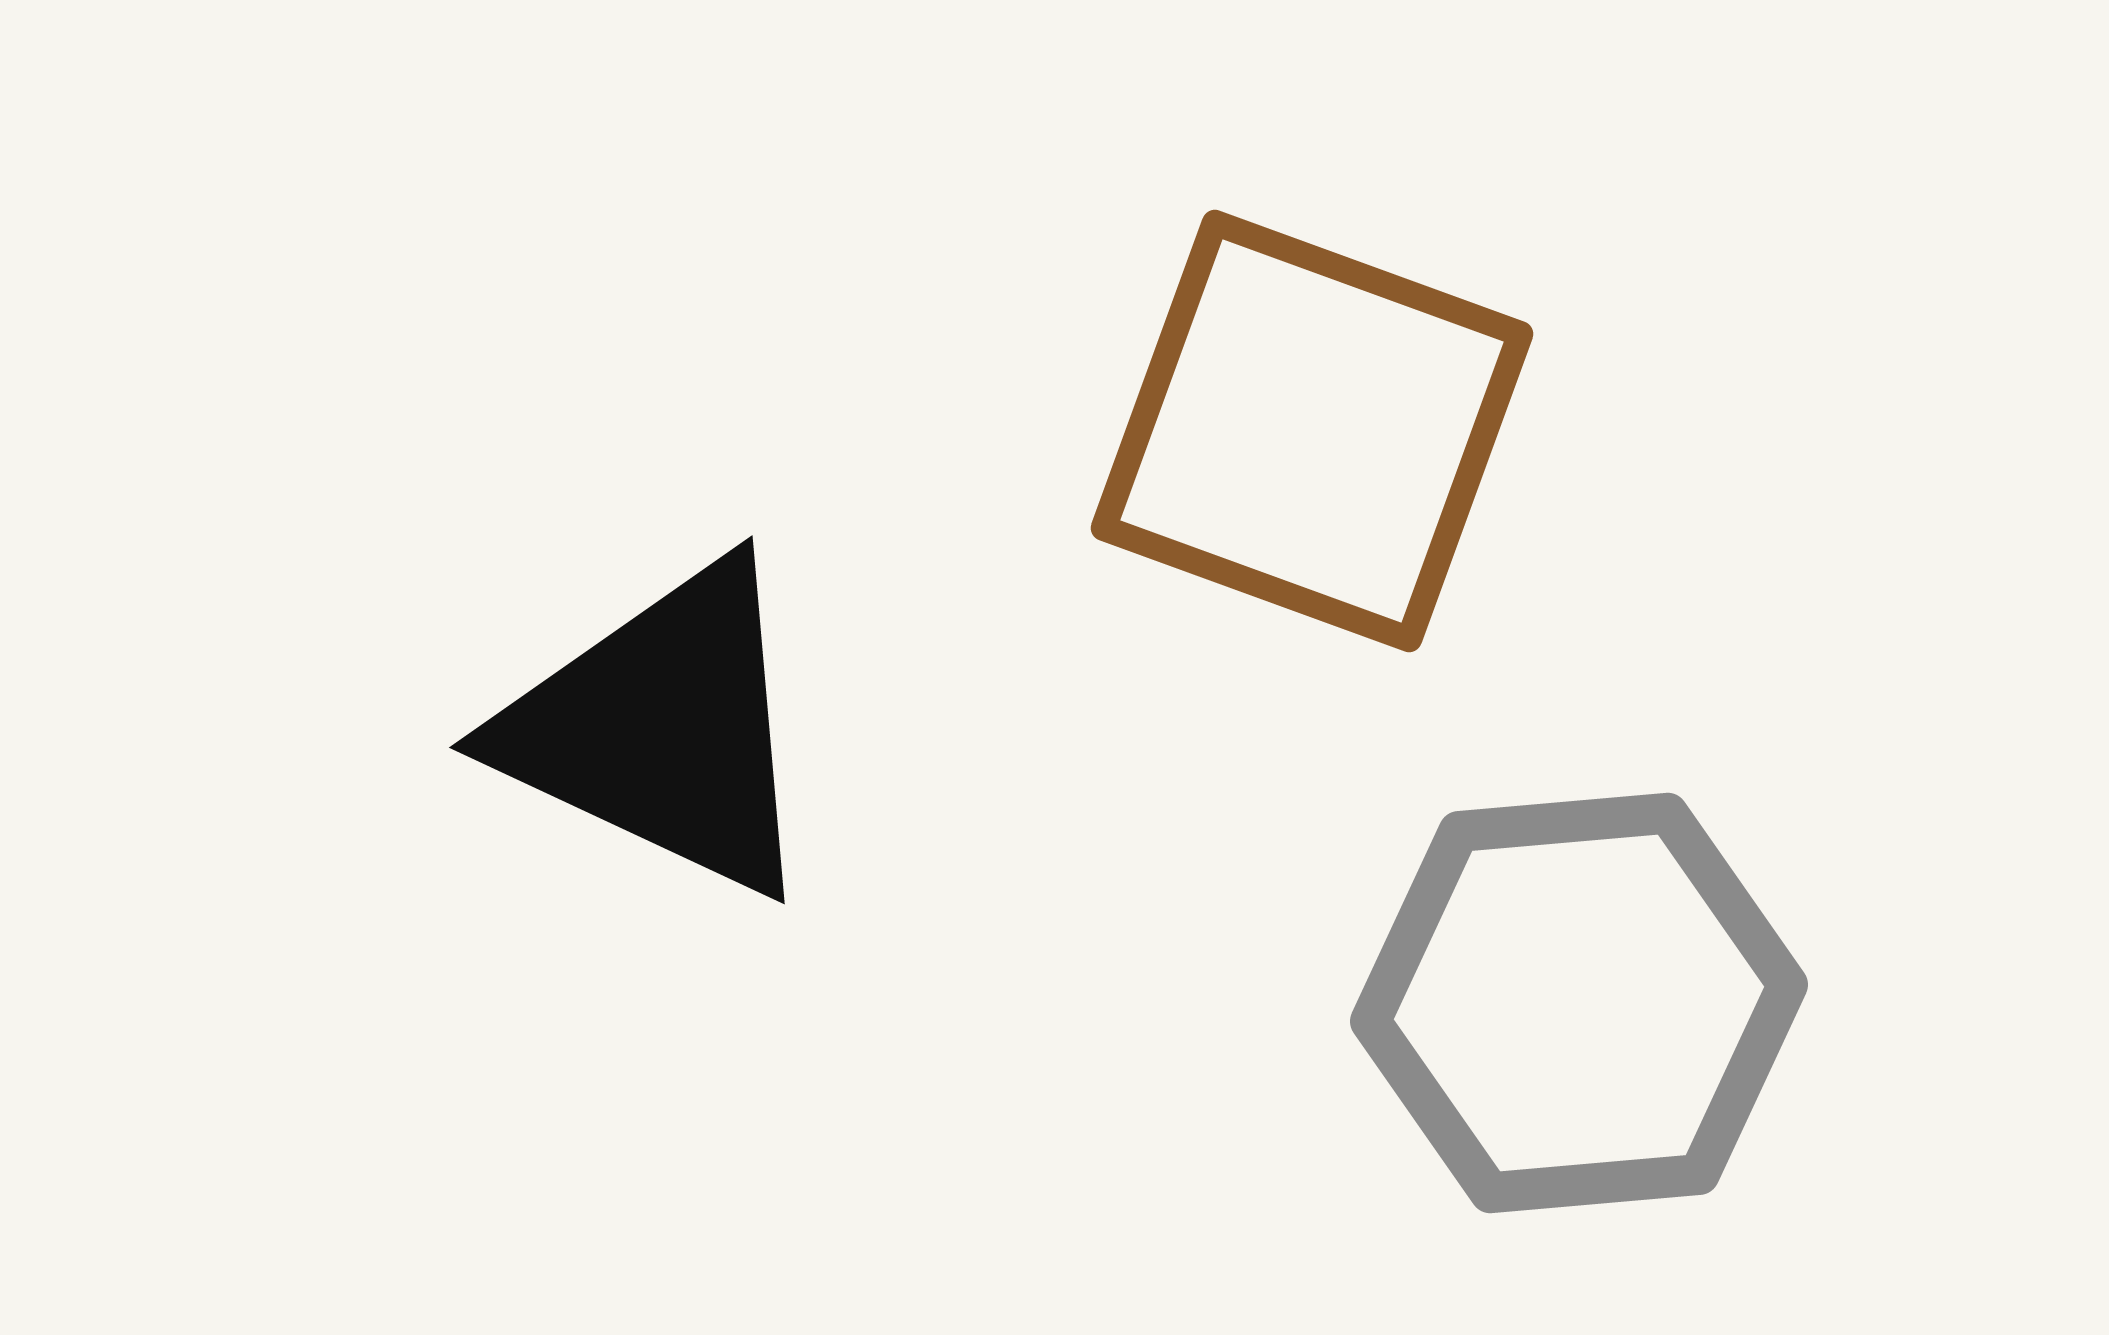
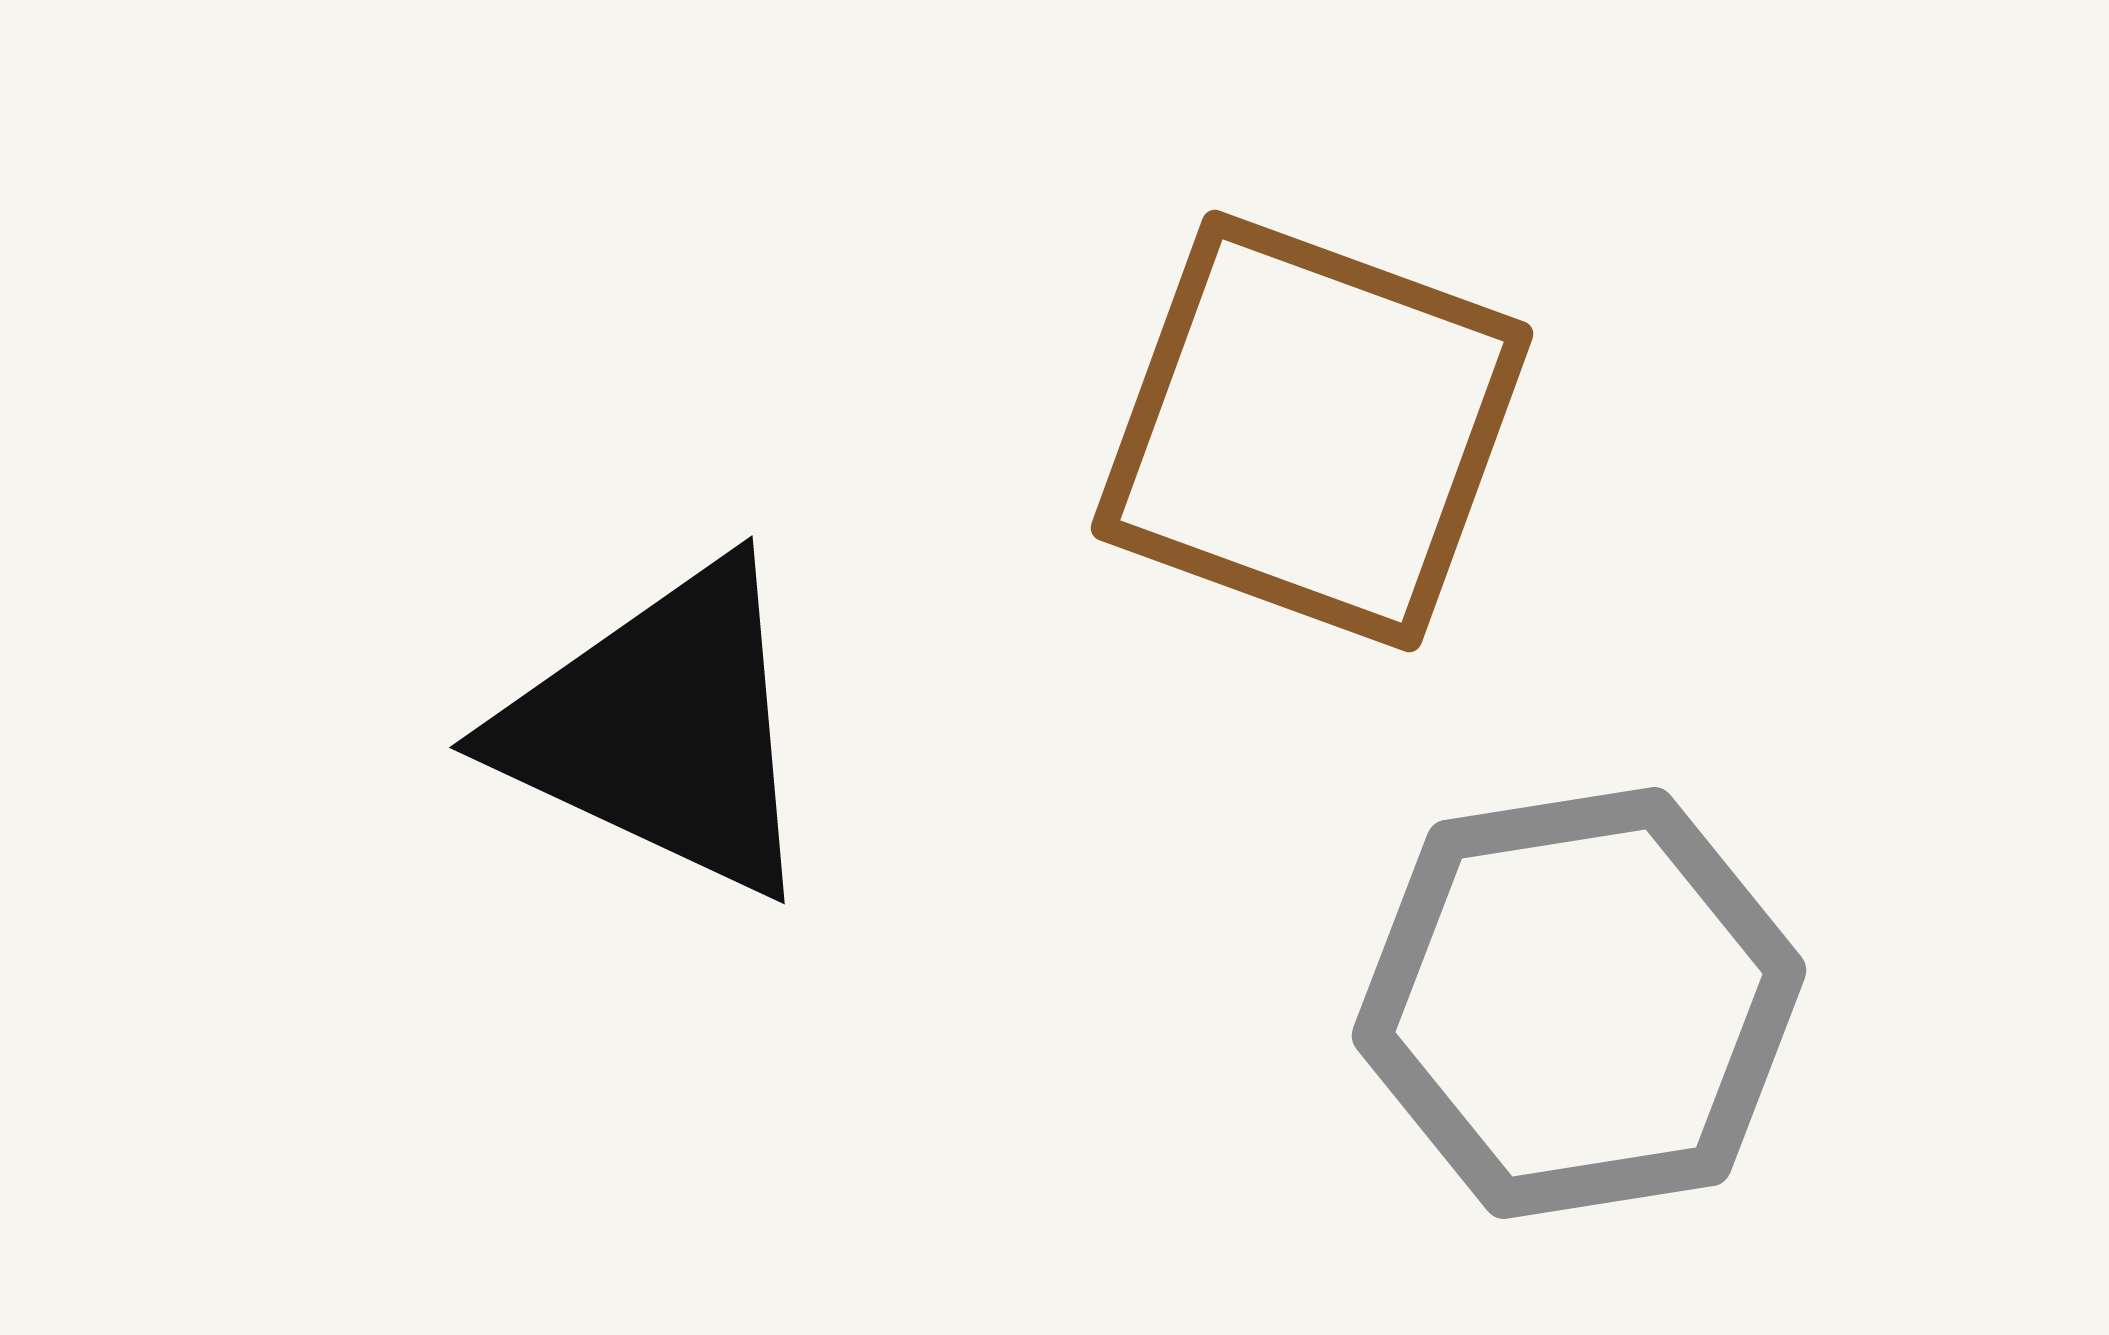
gray hexagon: rotated 4 degrees counterclockwise
